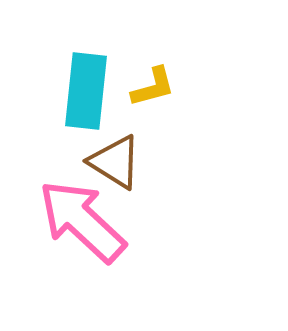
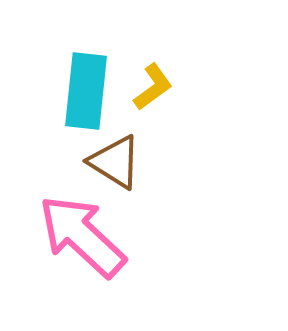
yellow L-shape: rotated 21 degrees counterclockwise
pink arrow: moved 15 px down
